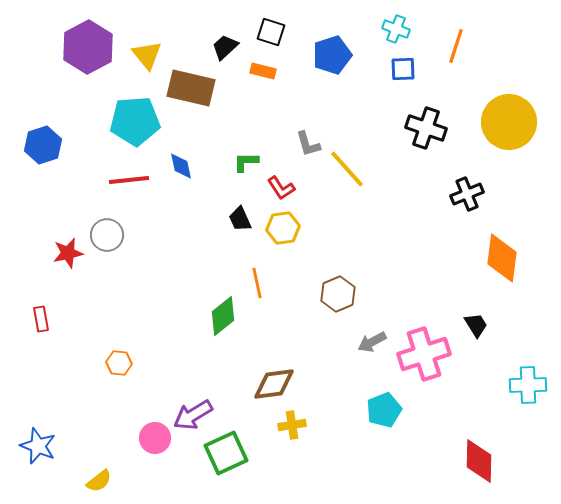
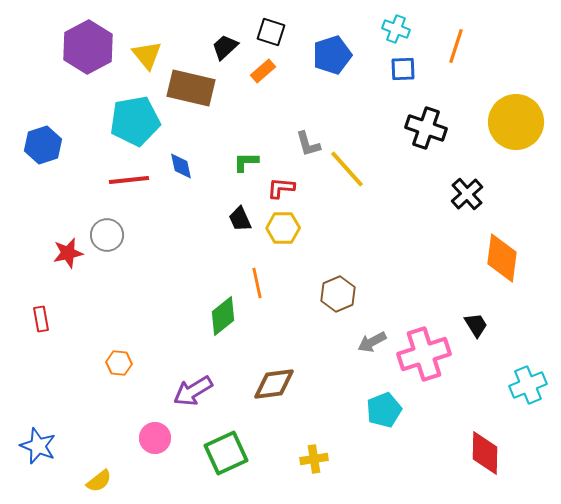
orange rectangle at (263, 71): rotated 55 degrees counterclockwise
cyan pentagon at (135, 121): rotated 6 degrees counterclockwise
yellow circle at (509, 122): moved 7 px right
red L-shape at (281, 188): rotated 128 degrees clockwise
black cross at (467, 194): rotated 20 degrees counterclockwise
yellow hexagon at (283, 228): rotated 8 degrees clockwise
cyan cross at (528, 385): rotated 21 degrees counterclockwise
purple arrow at (193, 415): moved 24 px up
yellow cross at (292, 425): moved 22 px right, 34 px down
red diamond at (479, 461): moved 6 px right, 8 px up
